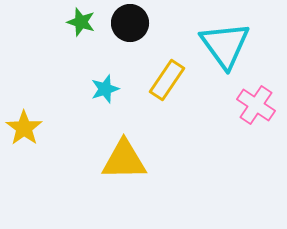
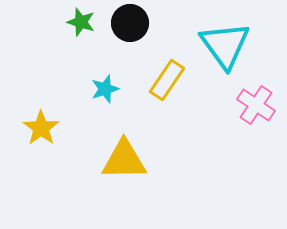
yellow star: moved 17 px right
